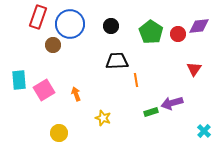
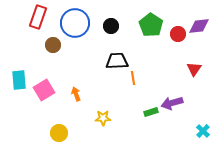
blue circle: moved 5 px right, 1 px up
green pentagon: moved 7 px up
orange line: moved 3 px left, 2 px up
yellow star: rotated 21 degrees counterclockwise
cyan cross: moved 1 px left
